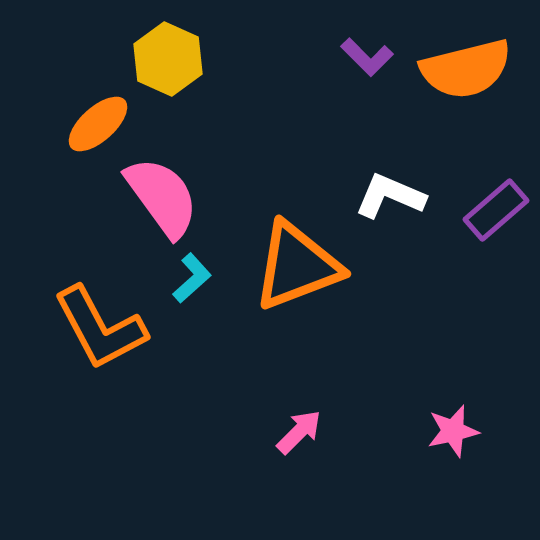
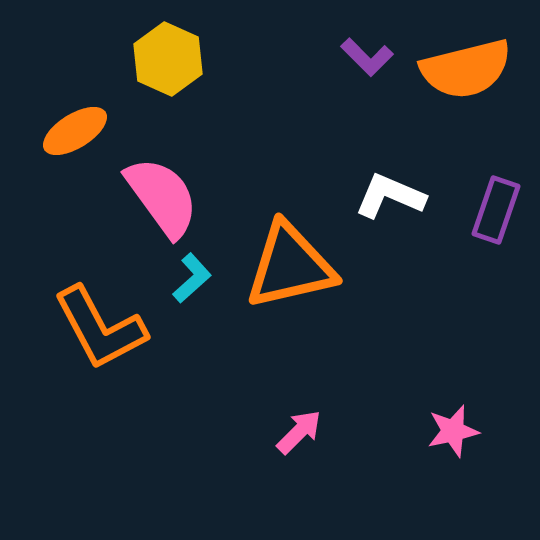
orange ellipse: moved 23 px left, 7 px down; rotated 10 degrees clockwise
purple rectangle: rotated 30 degrees counterclockwise
orange triangle: moved 7 px left; rotated 8 degrees clockwise
